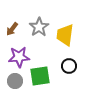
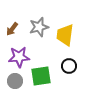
gray star: rotated 18 degrees clockwise
green square: moved 1 px right
